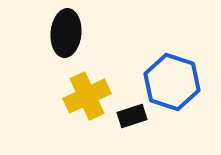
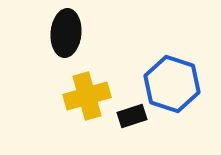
blue hexagon: moved 2 px down
yellow cross: rotated 9 degrees clockwise
